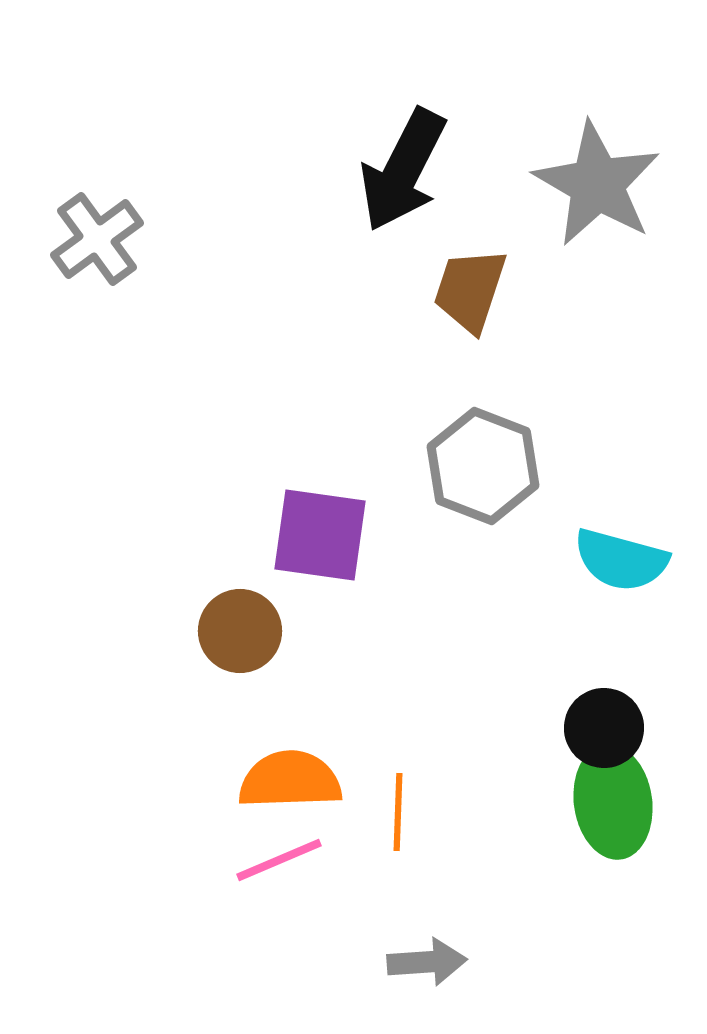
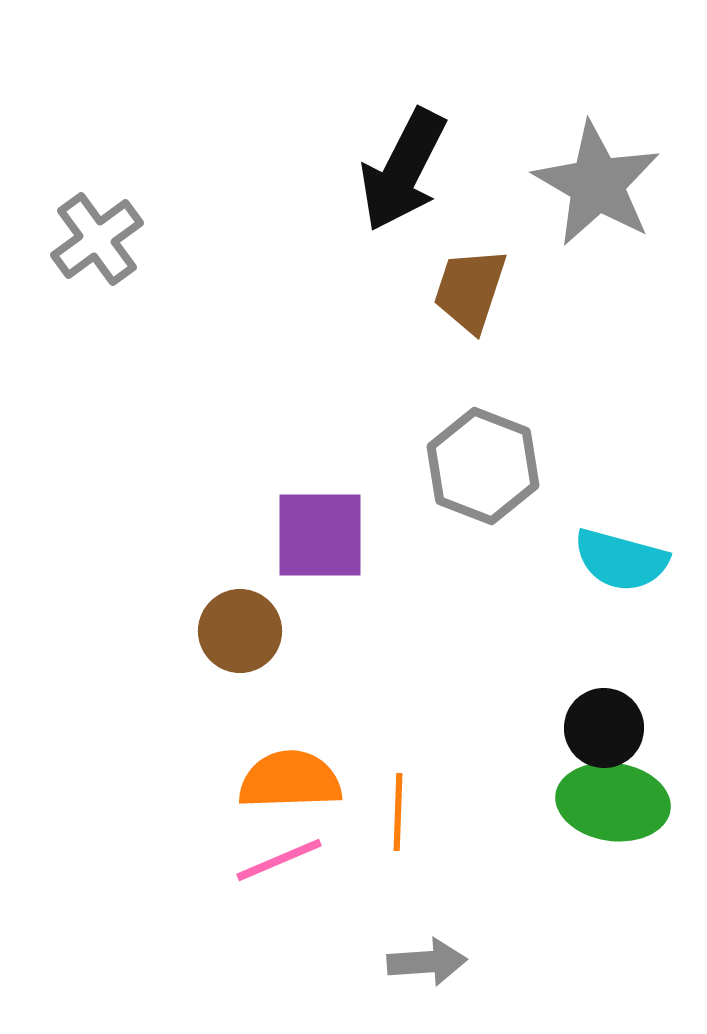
purple square: rotated 8 degrees counterclockwise
green ellipse: rotated 74 degrees counterclockwise
